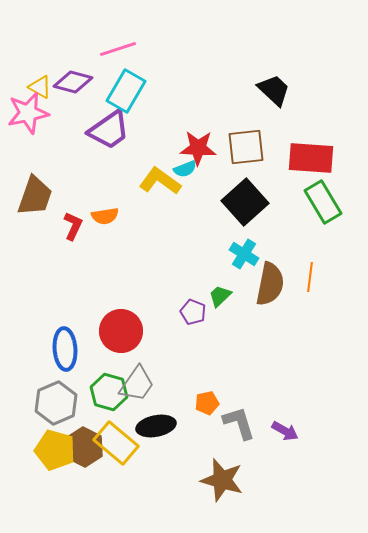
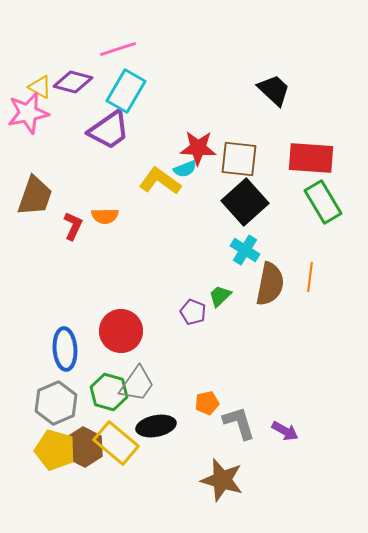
brown square: moved 7 px left, 12 px down; rotated 12 degrees clockwise
orange semicircle: rotated 8 degrees clockwise
cyan cross: moved 1 px right, 4 px up
